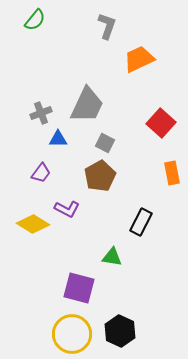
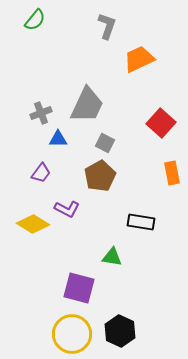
black rectangle: rotated 72 degrees clockwise
